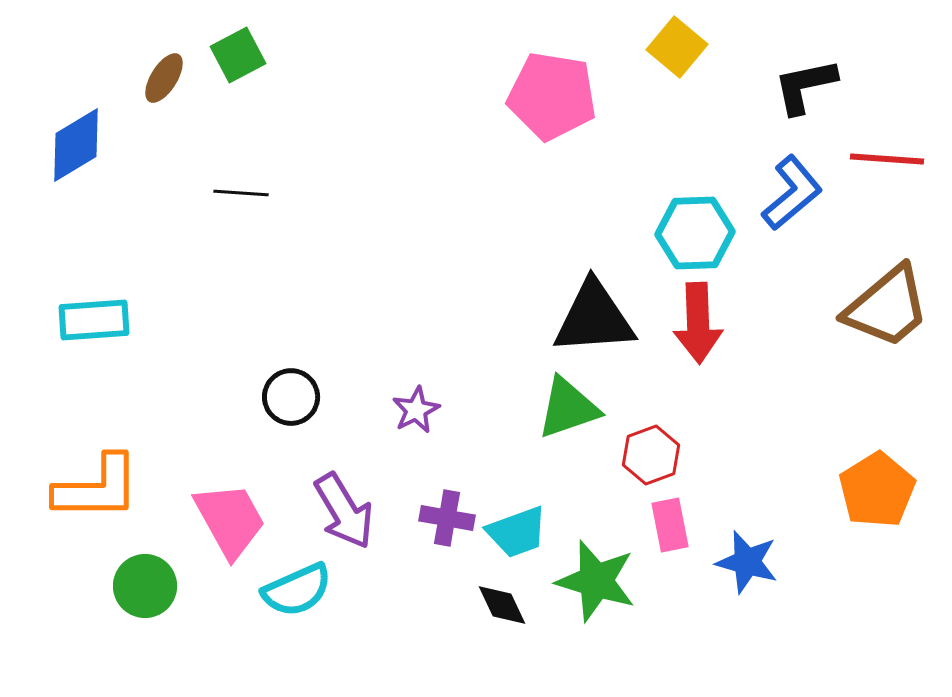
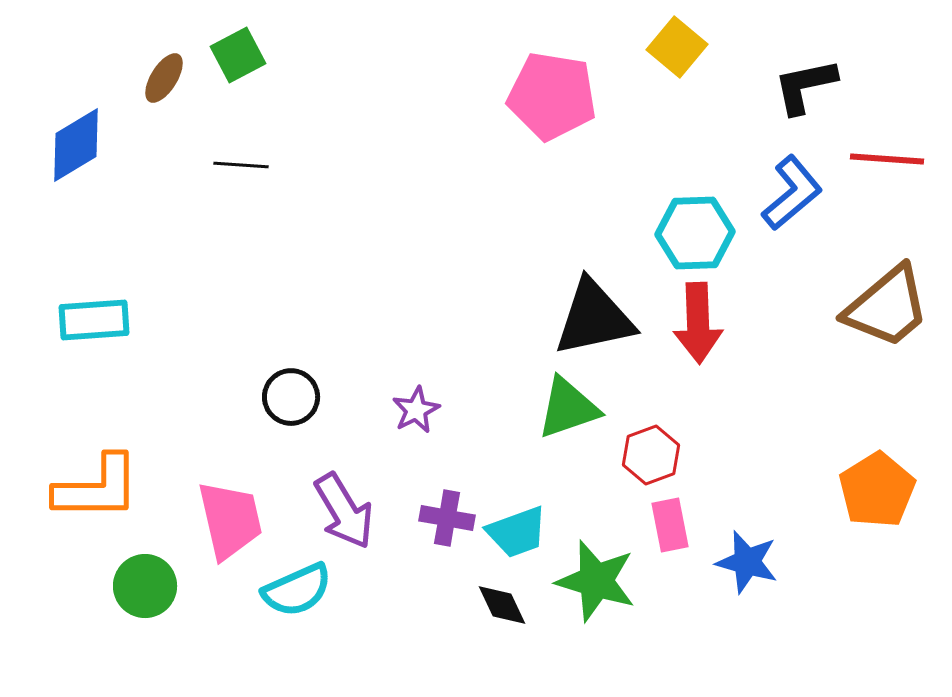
black line: moved 28 px up
black triangle: rotated 8 degrees counterclockwise
pink trapezoid: rotated 16 degrees clockwise
